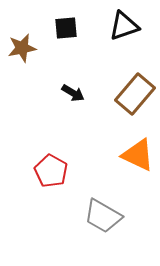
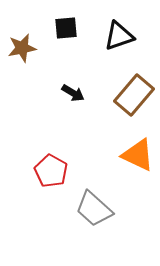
black triangle: moved 5 px left, 10 px down
brown rectangle: moved 1 px left, 1 px down
gray trapezoid: moved 9 px left, 7 px up; rotated 12 degrees clockwise
